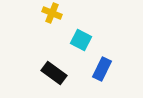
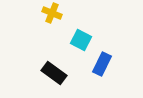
blue rectangle: moved 5 px up
